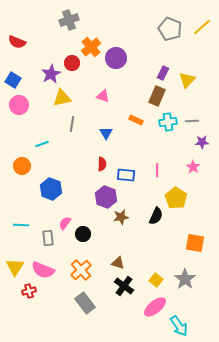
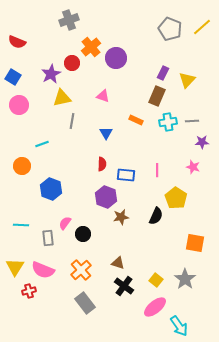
blue square at (13, 80): moved 3 px up
gray line at (72, 124): moved 3 px up
pink star at (193, 167): rotated 16 degrees counterclockwise
